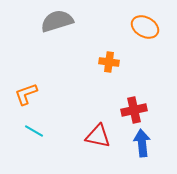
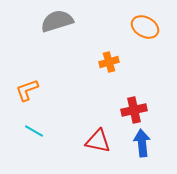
orange cross: rotated 24 degrees counterclockwise
orange L-shape: moved 1 px right, 4 px up
red triangle: moved 5 px down
